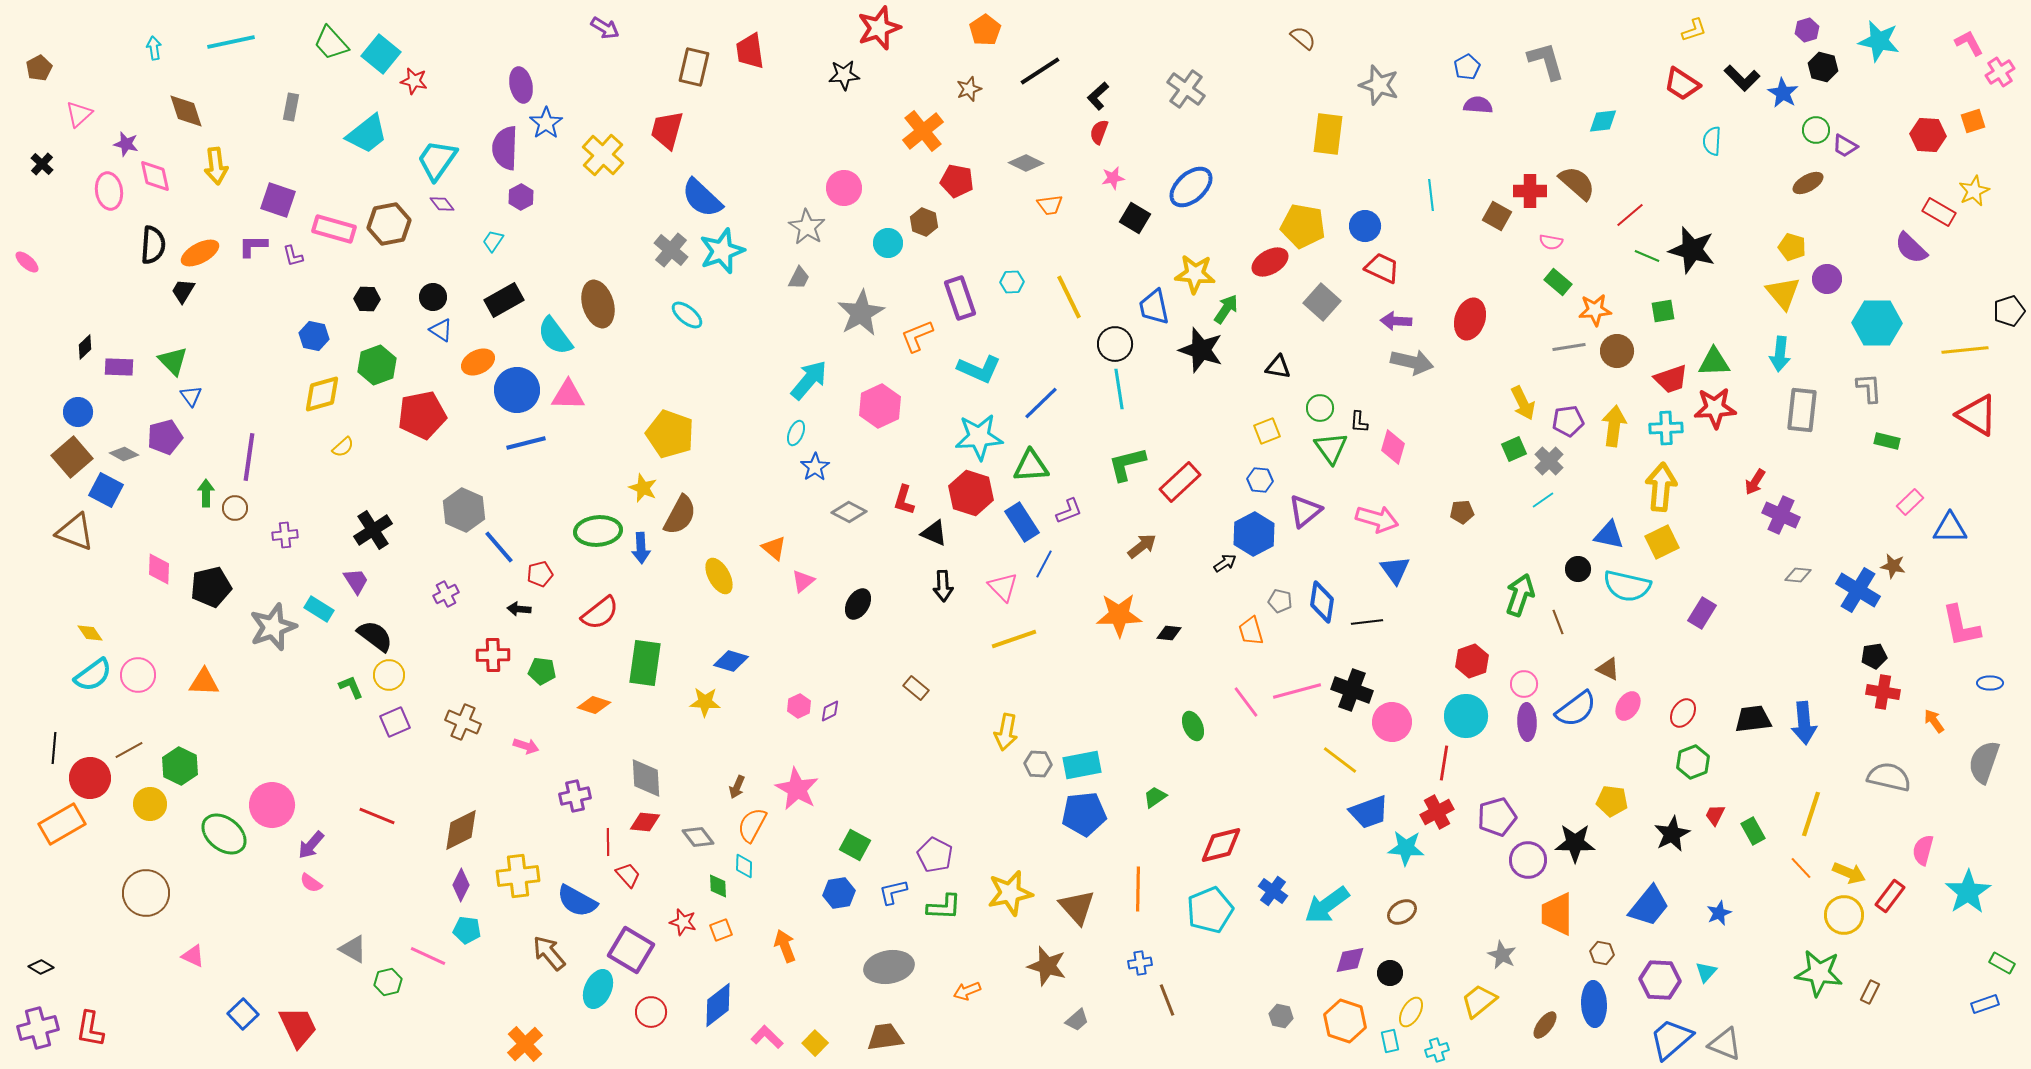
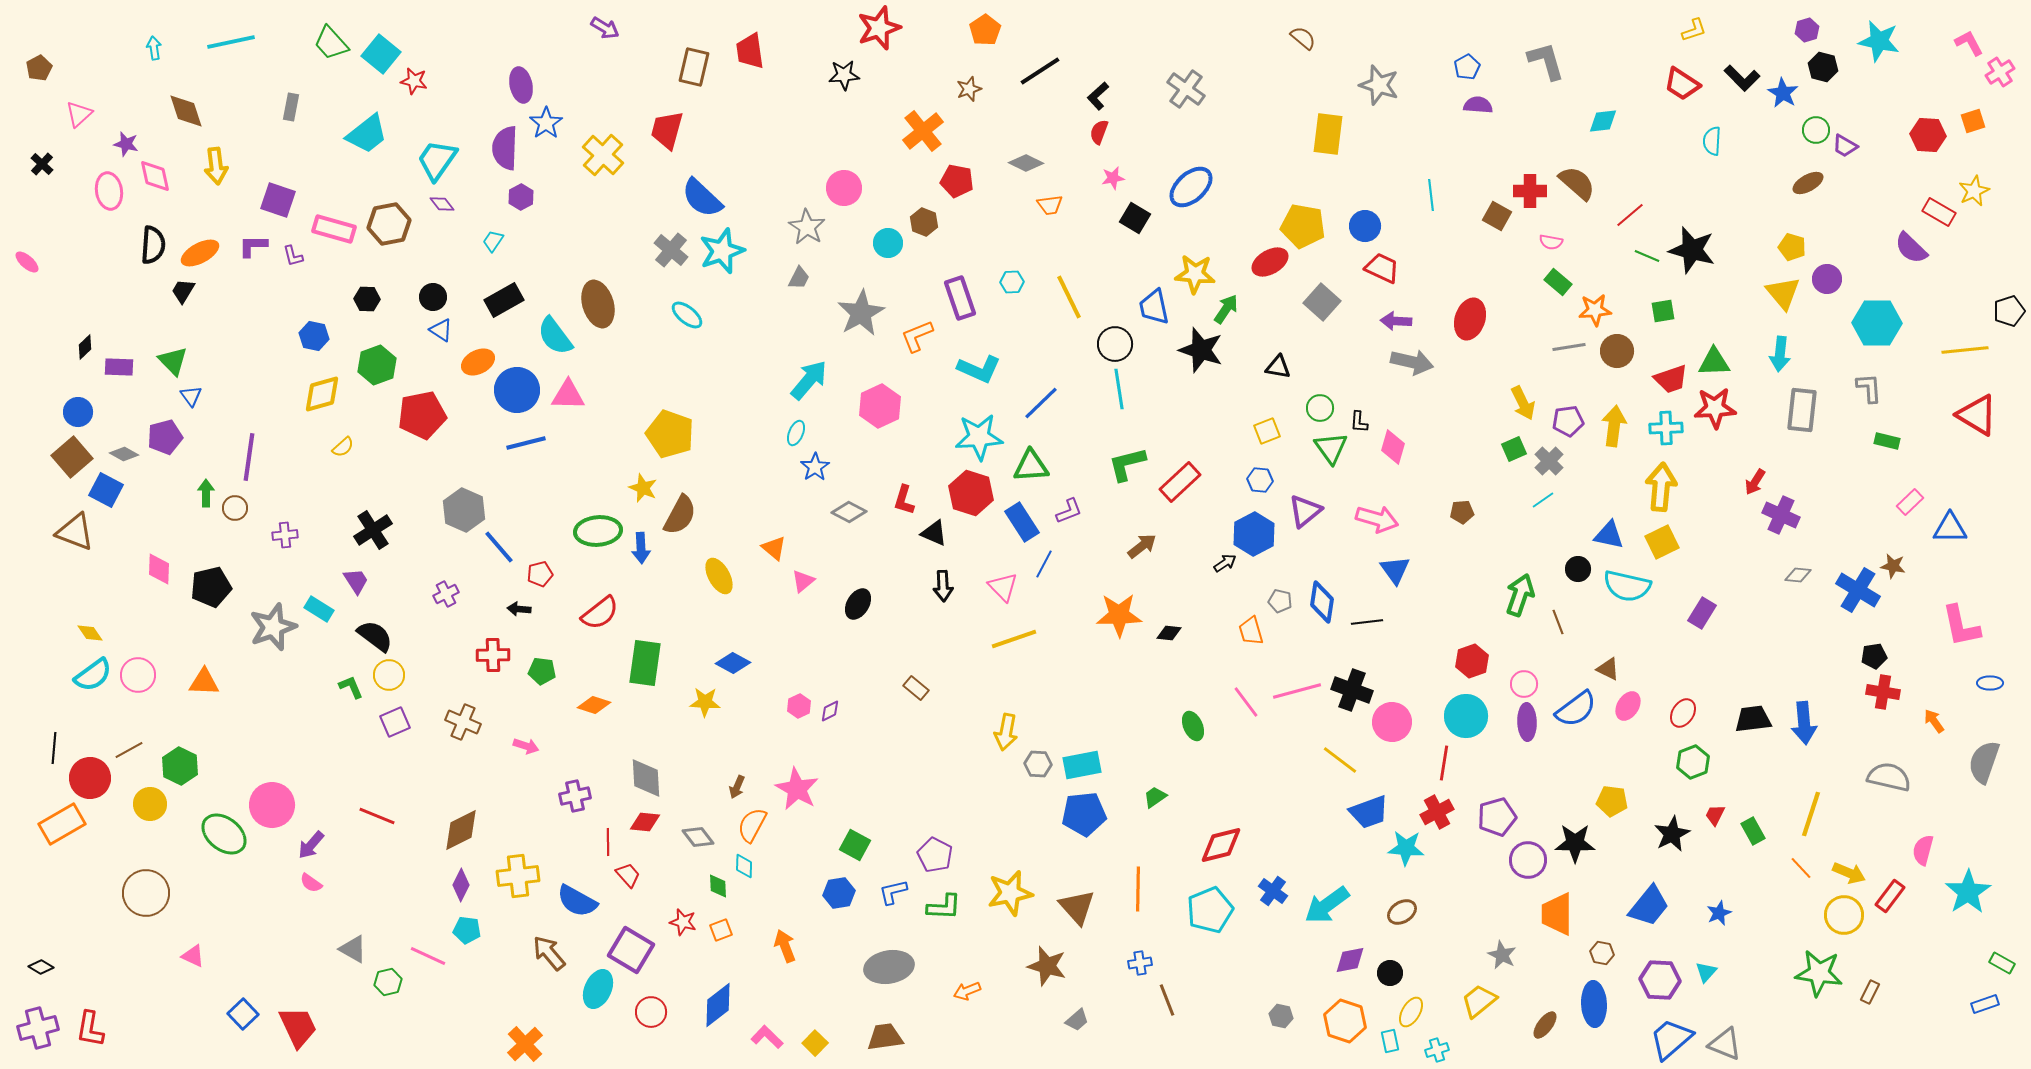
blue diamond at (731, 661): moved 2 px right, 2 px down; rotated 12 degrees clockwise
